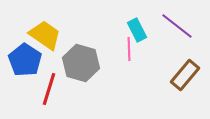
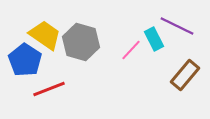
purple line: rotated 12 degrees counterclockwise
cyan rectangle: moved 17 px right, 9 px down
pink line: moved 2 px right, 1 px down; rotated 45 degrees clockwise
gray hexagon: moved 21 px up
red line: rotated 52 degrees clockwise
